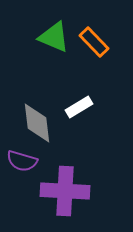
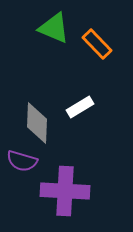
green triangle: moved 9 px up
orange rectangle: moved 3 px right, 2 px down
white rectangle: moved 1 px right
gray diamond: rotated 9 degrees clockwise
